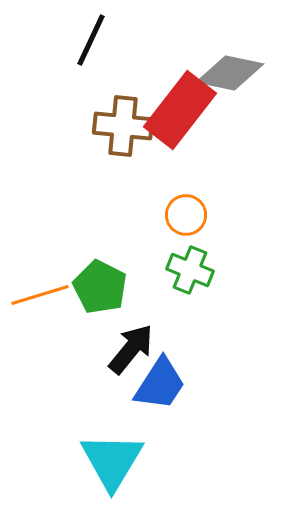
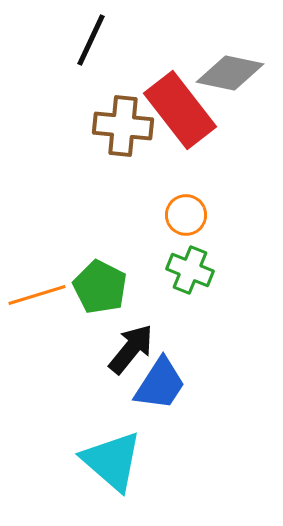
red rectangle: rotated 76 degrees counterclockwise
orange line: moved 3 px left
cyan triangle: rotated 20 degrees counterclockwise
